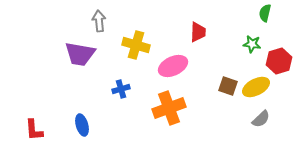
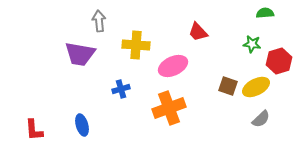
green semicircle: rotated 72 degrees clockwise
red trapezoid: rotated 135 degrees clockwise
yellow cross: rotated 12 degrees counterclockwise
